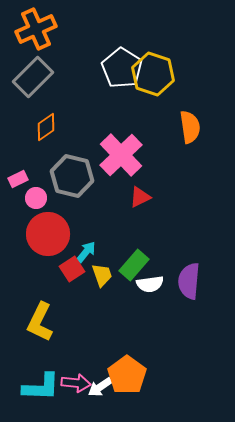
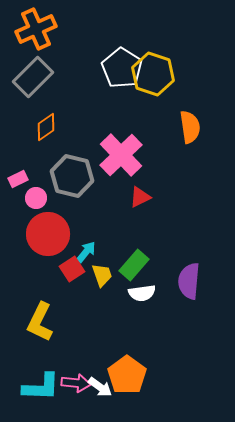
white semicircle: moved 8 px left, 9 px down
white arrow: rotated 110 degrees counterclockwise
